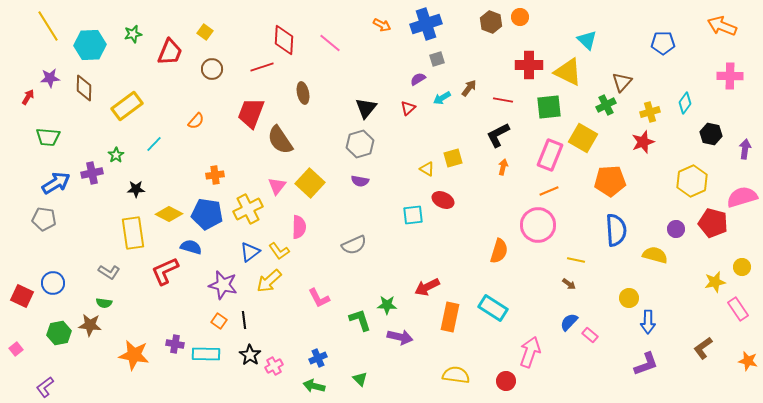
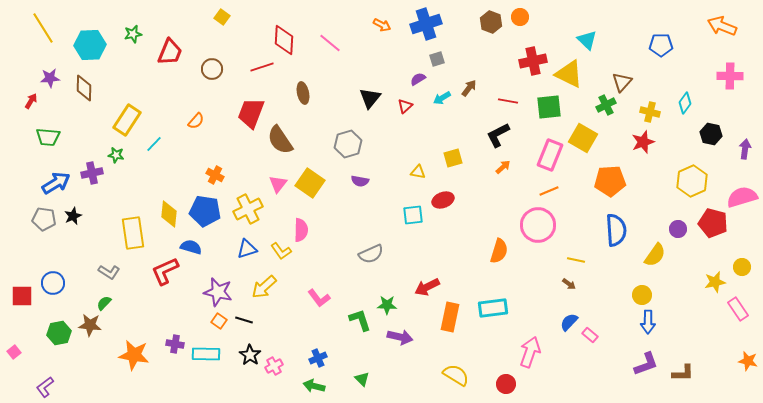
yellow line at (48, 26): moved 5 px left, 2 px down
yellow square at (205, 32): moved 17 px right, 15 px up
blue pentagon at (663, 43): moved 2 px left, 2 px down
red cross at (529, 65): moved 4 px right, 4 px up; rotated 12 degrees counterclockwise
yellow triangle at (568, 72): moved 1 px right, 2 px down
red arrow at (28, 97): moved 3 px right, 4 px down
red line at (503, 100): moved 5 px right, 1 px down
yellow rectangle at (127, 106): moved 14 px down; rotated 20 degrees counterclockwise
black triangle at (366, 108): moved 4 px right, 10 px up
red triangle at (408, 108): moved 3 px left, 2 px up
yellow cross at (650, 112): rotated 30 degrees clockwise
gray hexagon at (360, 144): moved 12 px left
green star at (116, 155): rotated 28 degrees counterclockwise
orange arrow at (503, 167): rotated 35 degrees clockwise
yellow triangle at (427, 169): moved 9 px left, 3 px down; rotated 21 degrees counterclockwise
orange cross at (215, 175): rotated 36 degrees clockwise
yellow square at (310, 183): rotated 8 degrees counterclockwise
pink triangle at (277, 186): moved 1 px right, 2 px up
black star at (136, 189): moved 63 px left, 27 px down; rotated 24 degrees counterclockwise
red ellipse at (443, 200): rotated 45 degrees counterclockwise
yellow diamond at (169, 214): rotated 68 degrees clockwise
blue pentagon at (207, 214): moved 2 px left, 3 px up
pink semicircle at (299, 227): moved 2 px right, 3 px down
purple circle at (676, 229): moved 2 px right
gray semicircle at (354, 245): moved 17 px right, 9 px down
yellow L-shape at (279, 251): moved 2 px right
blue triangle at (250, 252): moved 3 px left, 3 px up; rotated 20 degrees clockwise
yellow semicircle at (655, 255): rotated 110 degrees clockwise
yellow arrow at (269, 281): moved 5 px left, 6 px down
purple star at (223, 285): moved 5 px left, 7 px down
red square at (22, 296): rotated 25 degrees counterclockwise
pink L-shape at (319, 298): rotated 10 degrees counterclockwise
yellow circle at (629, 298): moved 13 px right, 3 px up
green semicircle at (104, 303): rotated 126 degrees clockwise
cyan rectangle at (493, 308): rotated 40 degrees counterclockwise
black line at (244, 320): rotated 66 degrees counterclockwise
brown L-shape at (703, 348): moved 20 px left, 25 px down; rotated 145 degrees counterclockwise
pink square at (16, 349): moved 2 px left, 3 px down
yellow semicircle at (456, 375): rotated 24 degrees clockwise
green triangle at (360, 379): moved 2 px right
red circle at (506, 381): moved 3 px down
